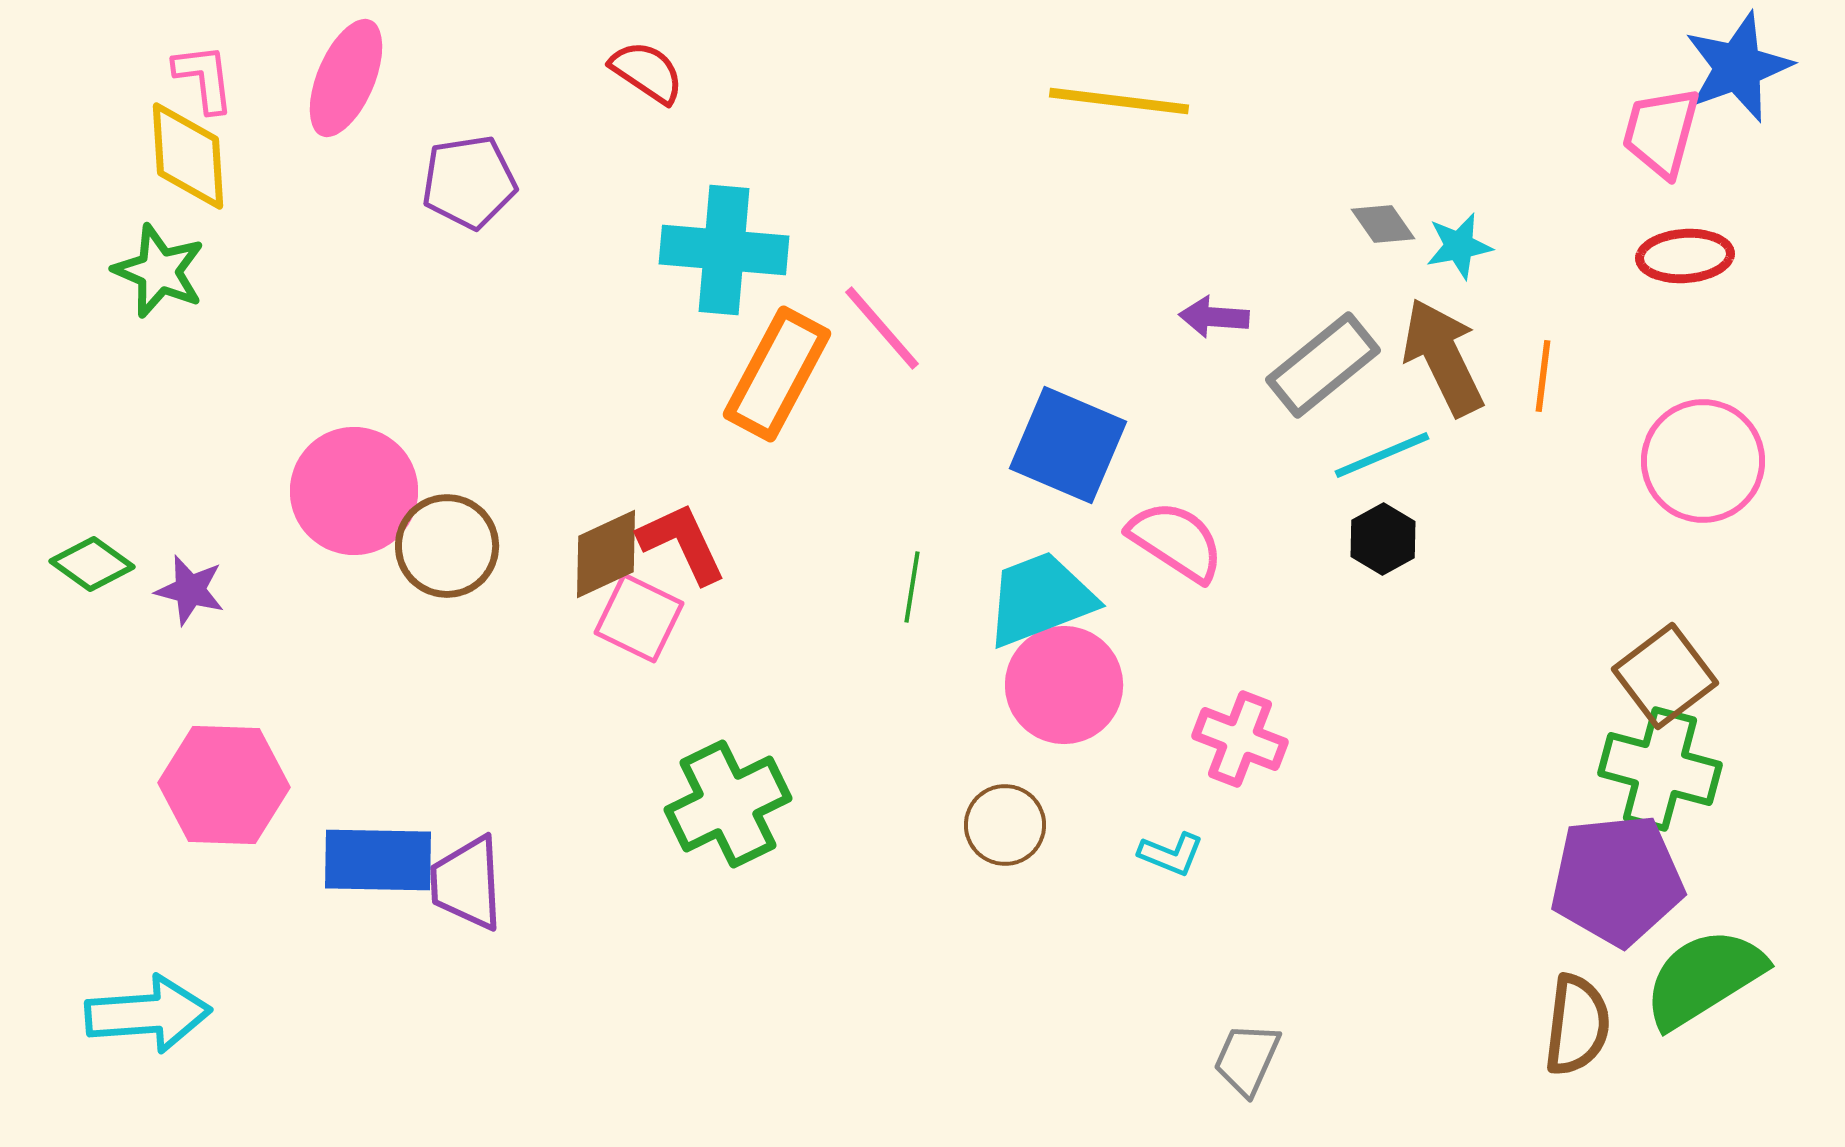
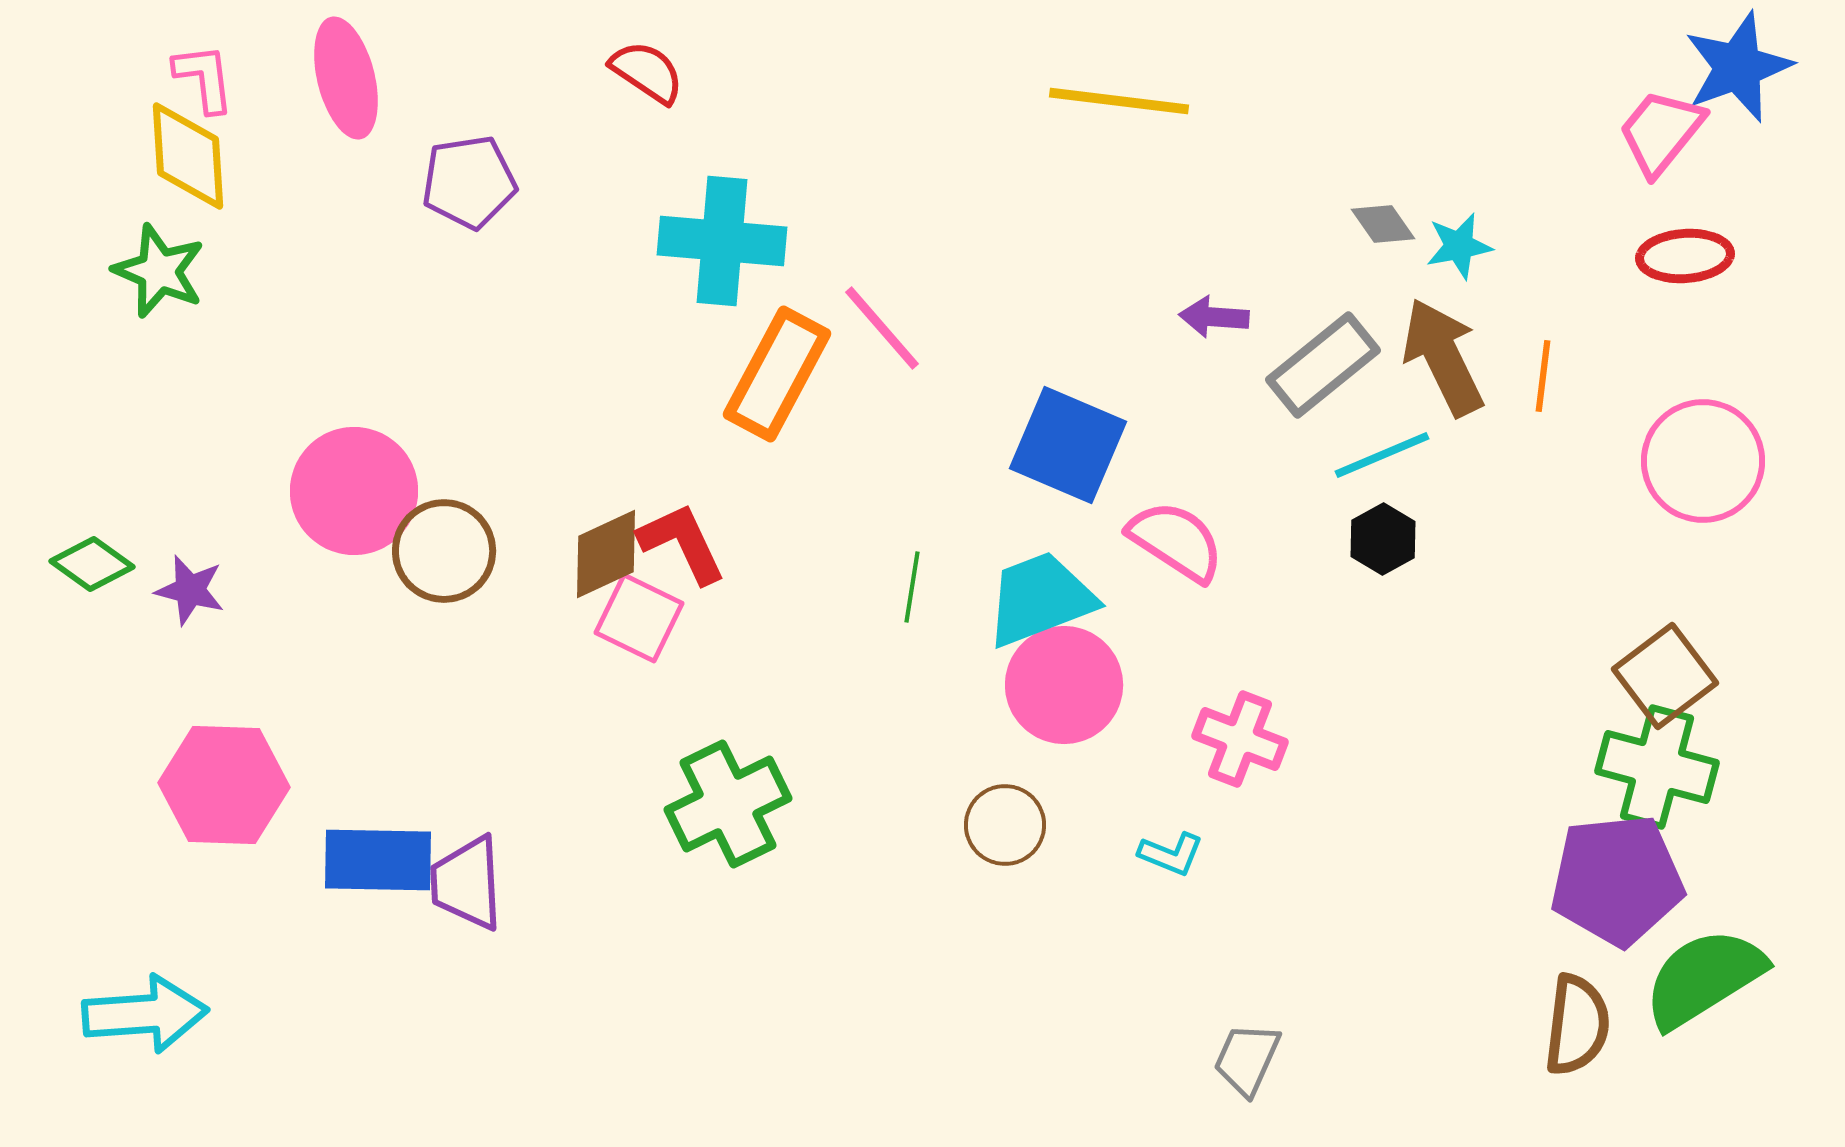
pink ellipse at (346, 78): rotated 37 degrees counterclockwise
pink trapezoid at (1661, 132): rotated 24 degrees clockwise
cyan cross at (724, 250): moved 2 px left, 9 px up
brown circle at (447, 546): moved 3 px left, 5 px down
green cross at (1660, 769): moved 3 px left, 2 px up
cyan arrow at (148, 1014): moved 3 px left
